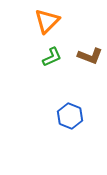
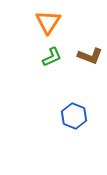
orange triangle: moved 1 px right, 1 px down; rotated 12 degrees counterclockwise
blue hexagon: moved 4 px right
